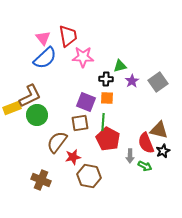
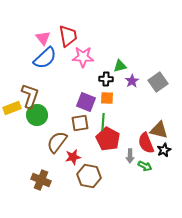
brown L-shape: rotated 45 degrees counterclockwise
black star: moved 1 px right, 1 px up
